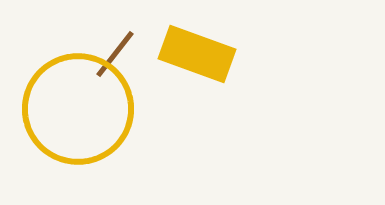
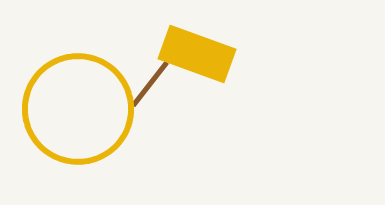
brown line: moved 35 px right, 30 px down
